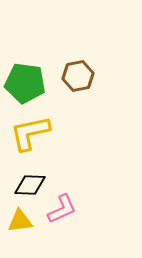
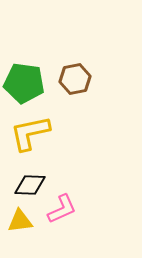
brown hexagon: moved 3 px left, 3 px down
green pentagon: moved 1 px left
